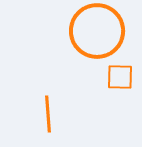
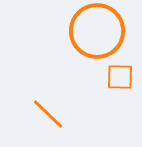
orange line: rotated 42 degrees counterclockwise
